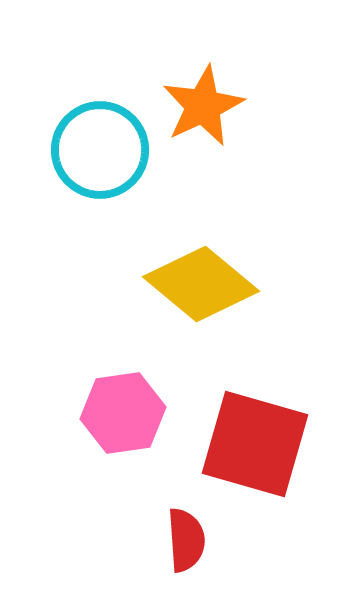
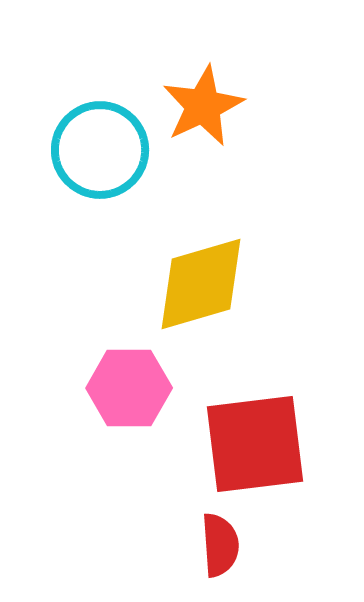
yellow diamond: rotated 56 degrees counterclockwise
pink hexagon: moved 6 px right, 25 px up; rotated 8 degrees clockwise
red square: rotated 23 degrees counterclockwise
red semicircle: moved 34 px right, 5 px down
